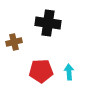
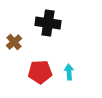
brown cross: rotated 28 degrees counterclockwise
red pentagon: moved 1 px left, 1 px down
